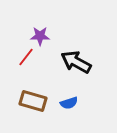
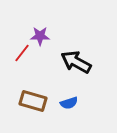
red line: moved 4 px left, 4 px up
